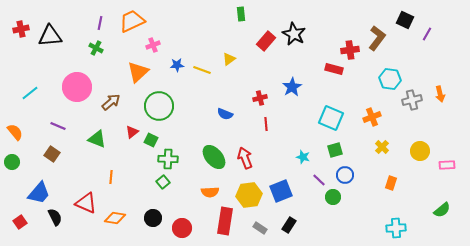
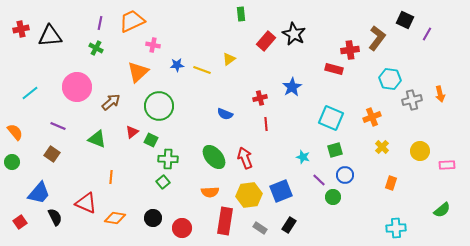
pink cross at (153, 45): rotated 32 degrees clockwise
